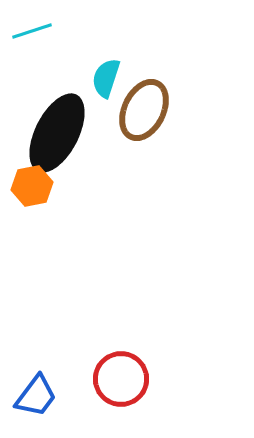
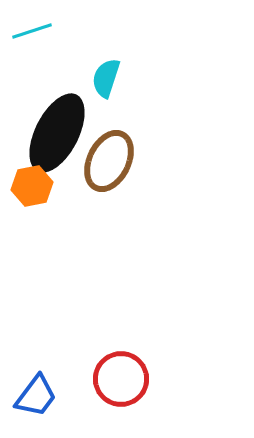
brown ellipse: moved 35 px left, 51 px down
